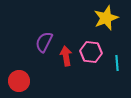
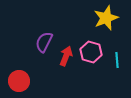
pink hexagon: rotated 10 degrees clockwise
red arrow: rotated 30 degrees clockwise
cyan line: moved 3 px up
